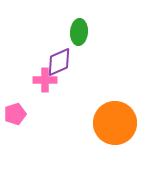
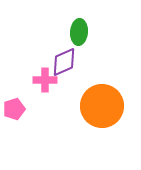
purple diamond: moved 5 px right
pink pentagon: moved 1 px left, 5 px up
orange circle: moved 13 px left, 17 px up
